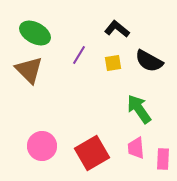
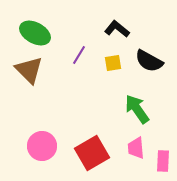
green arrow: moved 2 px left
pink rectangle: moved 2 px down
